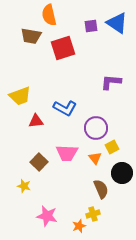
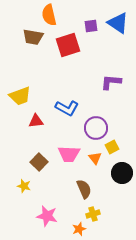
blue triangle: moved 1 px right
brown trapezoid: moved 2 px right, 1 px down
red square: moved 5 px right, 3 px up
blue L-shape: moved 2 px right
pink trapezoid: moved 2 px right, 1 px down
brown semicircle: moved 17 px left
orange star: moved 3 px down
